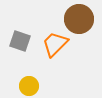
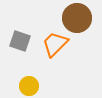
brown circle: moved 2 px left, 1 px up
